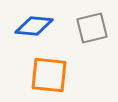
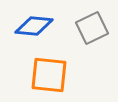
gray square: rotated 12 degrees counterclockwise
